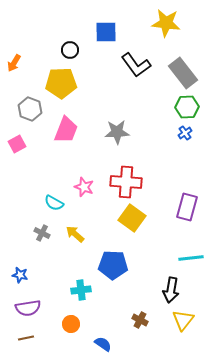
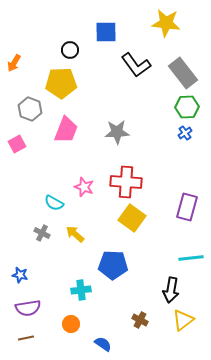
yellow triangle: rotated 15 degrees clockwise
